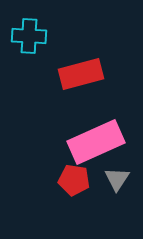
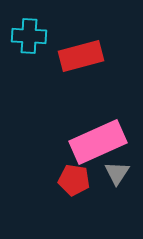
red rectangle: moved 18 px up
pink rectangle: moved 2 px right
gray triangle: moved 6 px up
